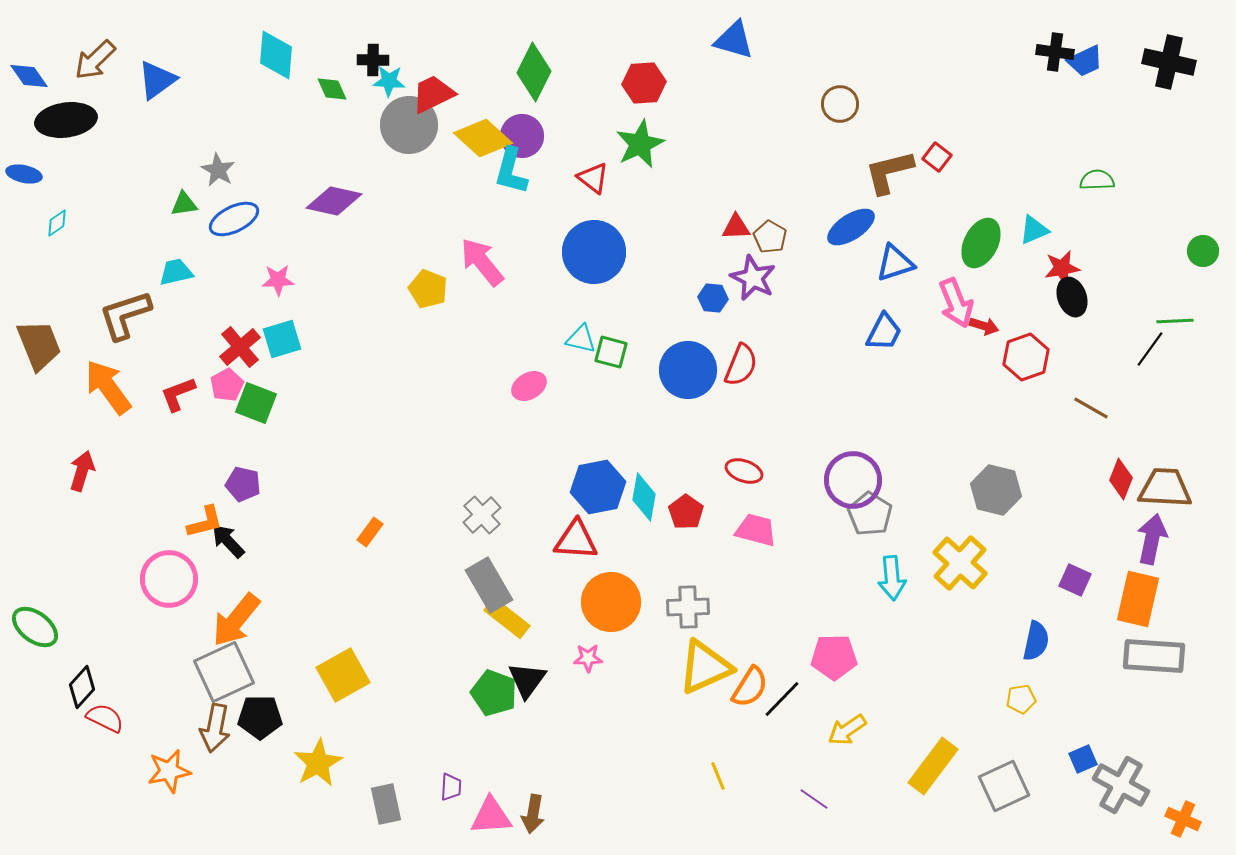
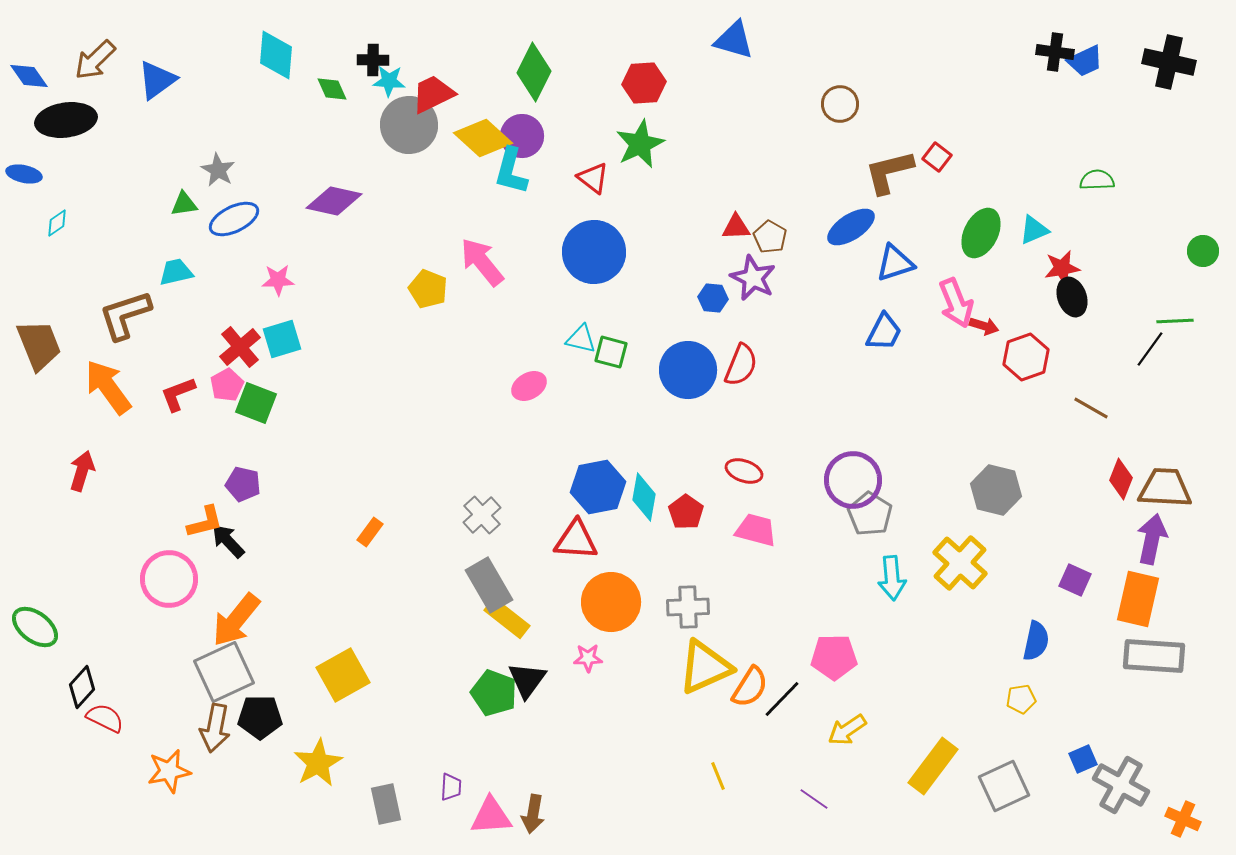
green ellipse at (981, 243): moved 10 px up
